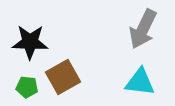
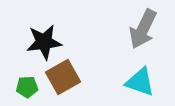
black star: moved 14 px right; rotated 9 degrees counterclockwise
cyan triangle: rotated 12 degrees clockwise
green pentagon: rotated 10 degrees counterclockwise
